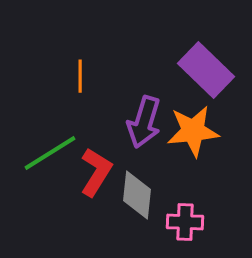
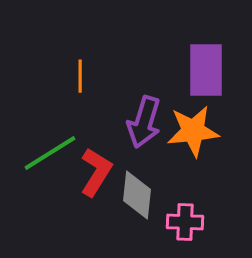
purple rectangle: rotated 46 degrees clockwise
